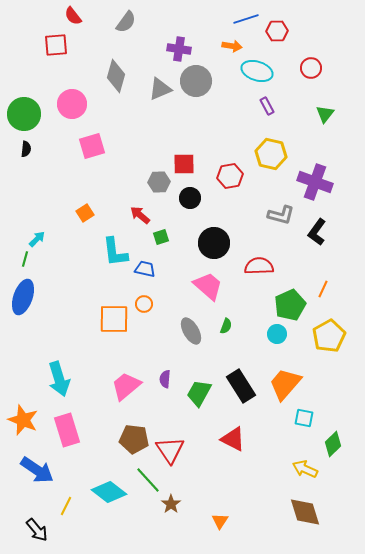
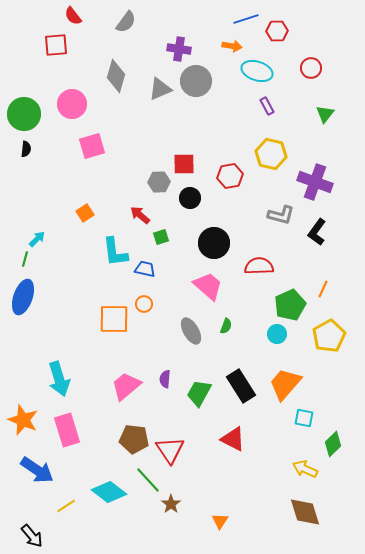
yellow line at (66, 506): rotated 30 degrees clockwise
black arrow at (37, 530): moved 5 px left, 6 px down
